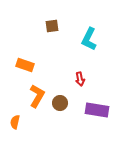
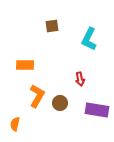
orange rectangle: rotated 18 degrees counterclockwise
orange semicircle: moved 2 px down
